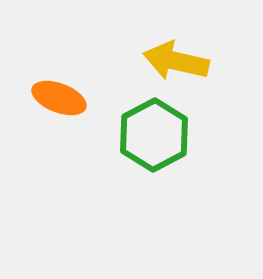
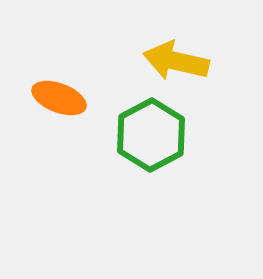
green hexagon: moved 3 px left
